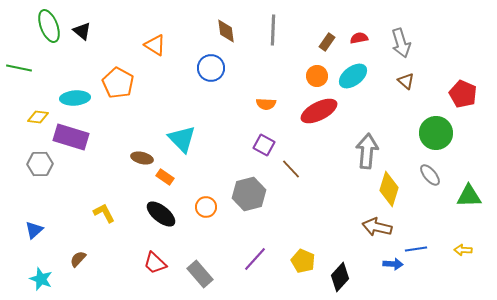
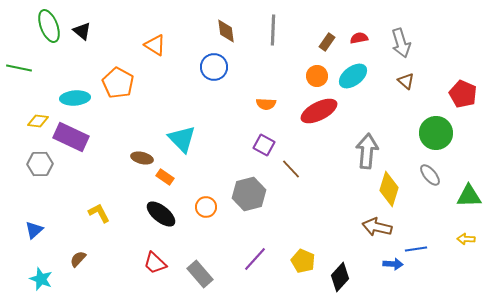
blue circle at (211, 68): moved 3 px right, 1 px up
yellow diamond at (38, 117): moved 4 px down
purple rectangle at (71, 137): rotated 8 degrees clockwise
yellow L-shape at (104, 213): moved 5 px left
yellow arrow at (463, 250): moved 3 px right, 11 px up
